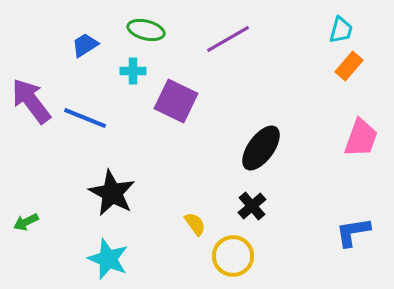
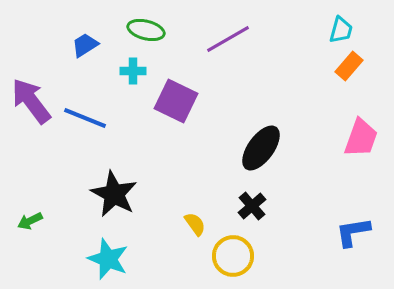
black star: moved 2 px right, 1 px down
green arrow: moved 4 px right, 1 px up
